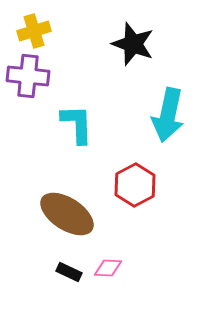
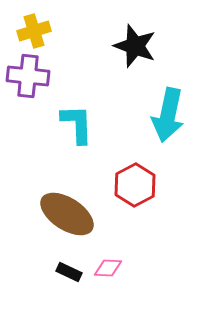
black star: moved 2 px right, 2 px down
